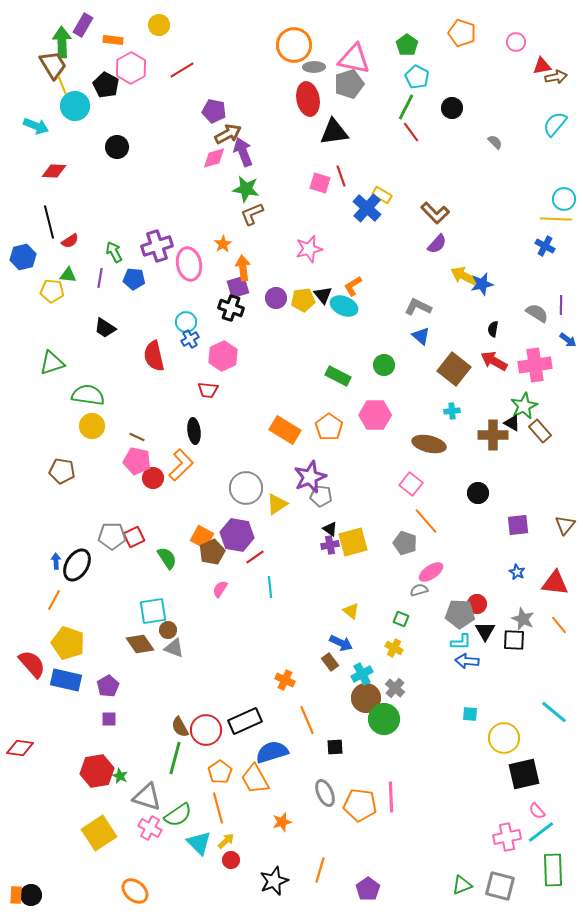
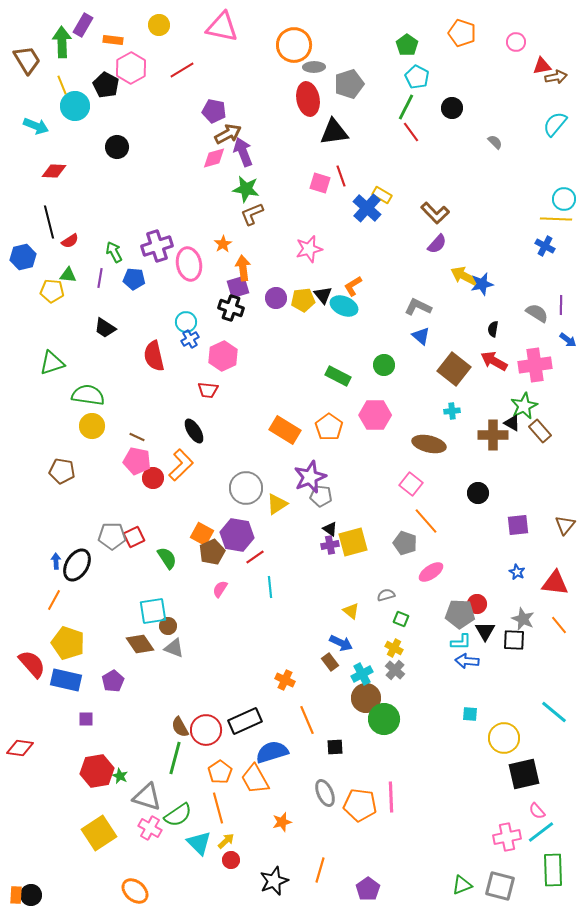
pink triangle at (354, 59): moved 132 px left, 32 px up
brown trapezoid at (53, 65): moved 26 px left, 5 px up
black ellipse at (194, 431): rotated 25 degrees counterclockwise
orange square at (202, 537): moved 3 px up
gray semicircle at (419, 590): moved 33 px left, 5 px down
brown circle at (168, 630): moved 4 px up
purple pentagon at (108, 686): moved 5 px right, 5 px up
gray cross at (395, 688): moved 18 px up
purple square at (109, 719): moved 23 px left
